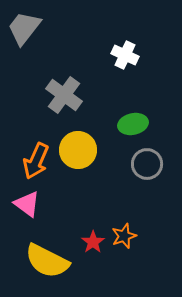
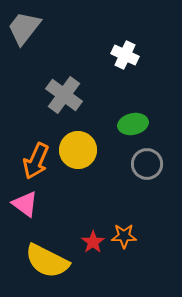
pink triangle: moved 2 px left
orange star: rotated 20 degrees clockwise
